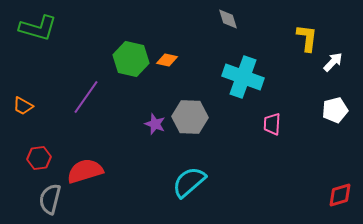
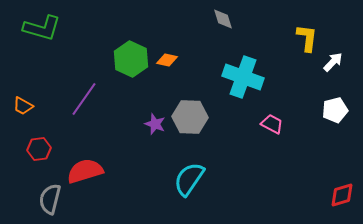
gray diamond: moved 5 px left
green L-shape: moved 4 px right
green hexagon: rotated 12 degrees clockwise
purple line: moved 2 px left, 2 px down
pink trapezoid: rotated 115 degrees clockwise
red hexagon: moved 9 px up
cyan semicircle: moved 3 px up; rotated 15 degrees counterclockwise
red diamond: moved 2 px right
